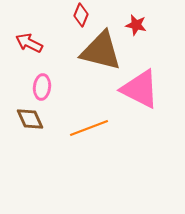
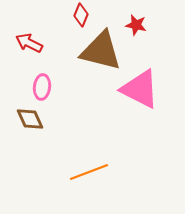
orange line: moved 44 px down
